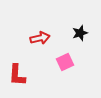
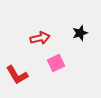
pink square: moved 9 px left, 1 px down
red L-shape: rotated 35 degrees counterclockwise
